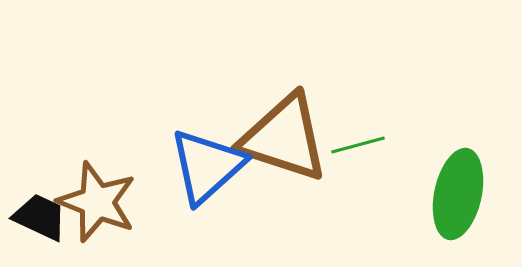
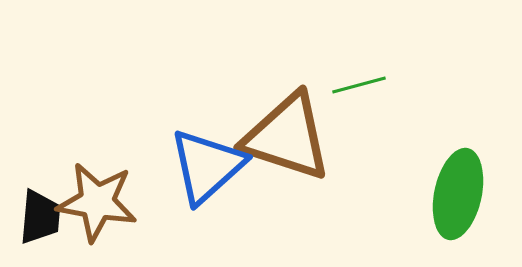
brown triangle: moved 3 px right, 1 px up
green line: moved 1 px right, 60 px up
brown star: rotated 12 degrees counterclockwise
black trapezoid: rotated 70 degrees clockwise
